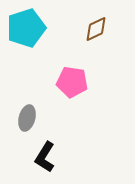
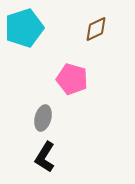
cyan pentagon: moved 2 px left
pink pentagon: moved 3 px up; rotated 8 degrees clockwise
gray ellipse: moved 16 px right
